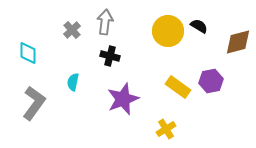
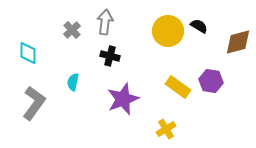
purple hexagon: rotated 20 degrees clockwise
